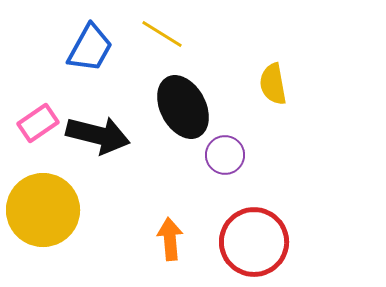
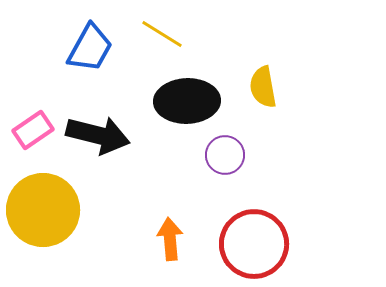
yellow semicircle: moved 10 px left, 3 px down
black ellipse: moved 4 px right, 6 px up; rotated 64 degrees counterclockwise
pink rectangle: moved 5 px left, 7 px down
red circle: moved 2 px down
